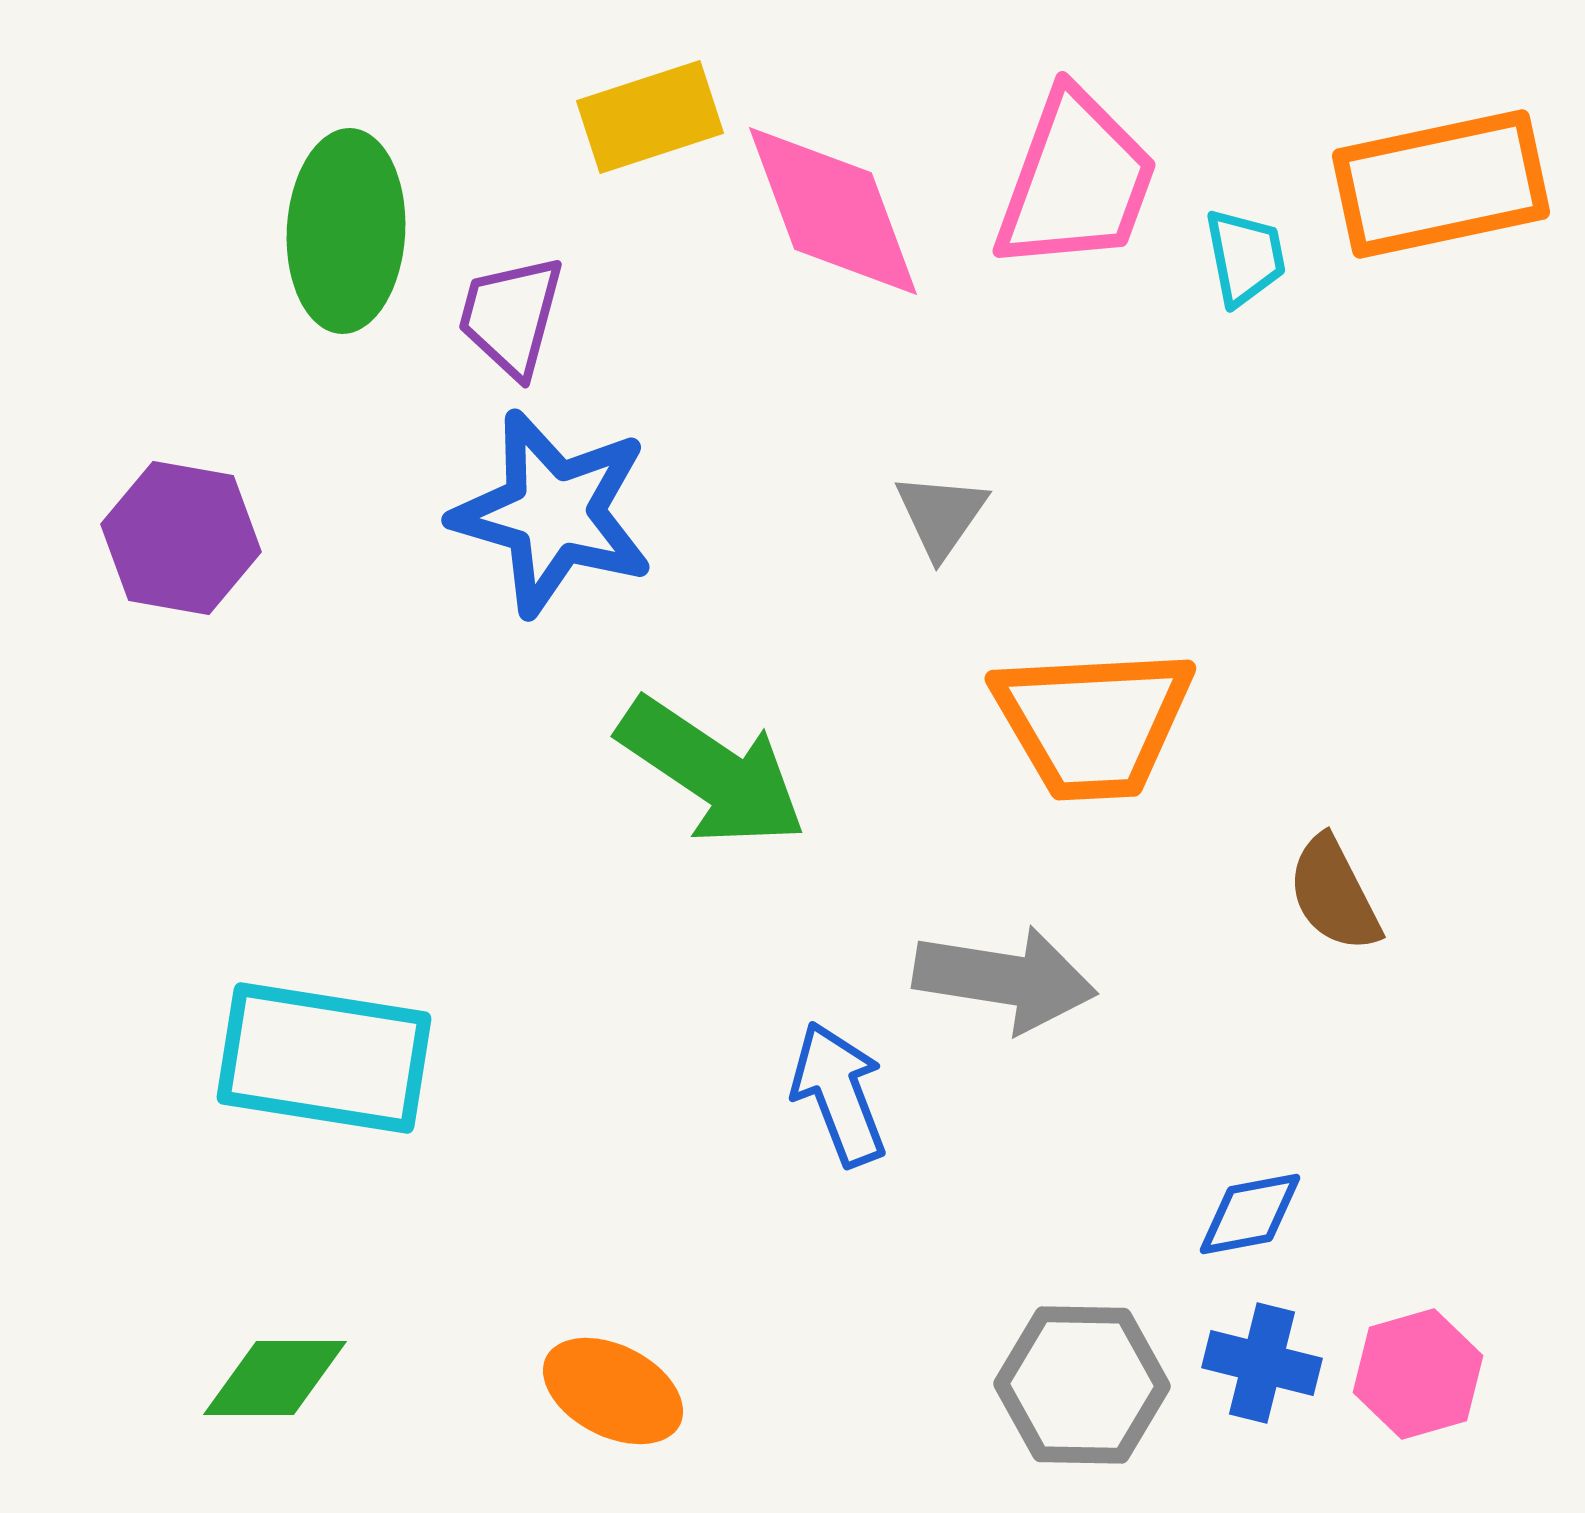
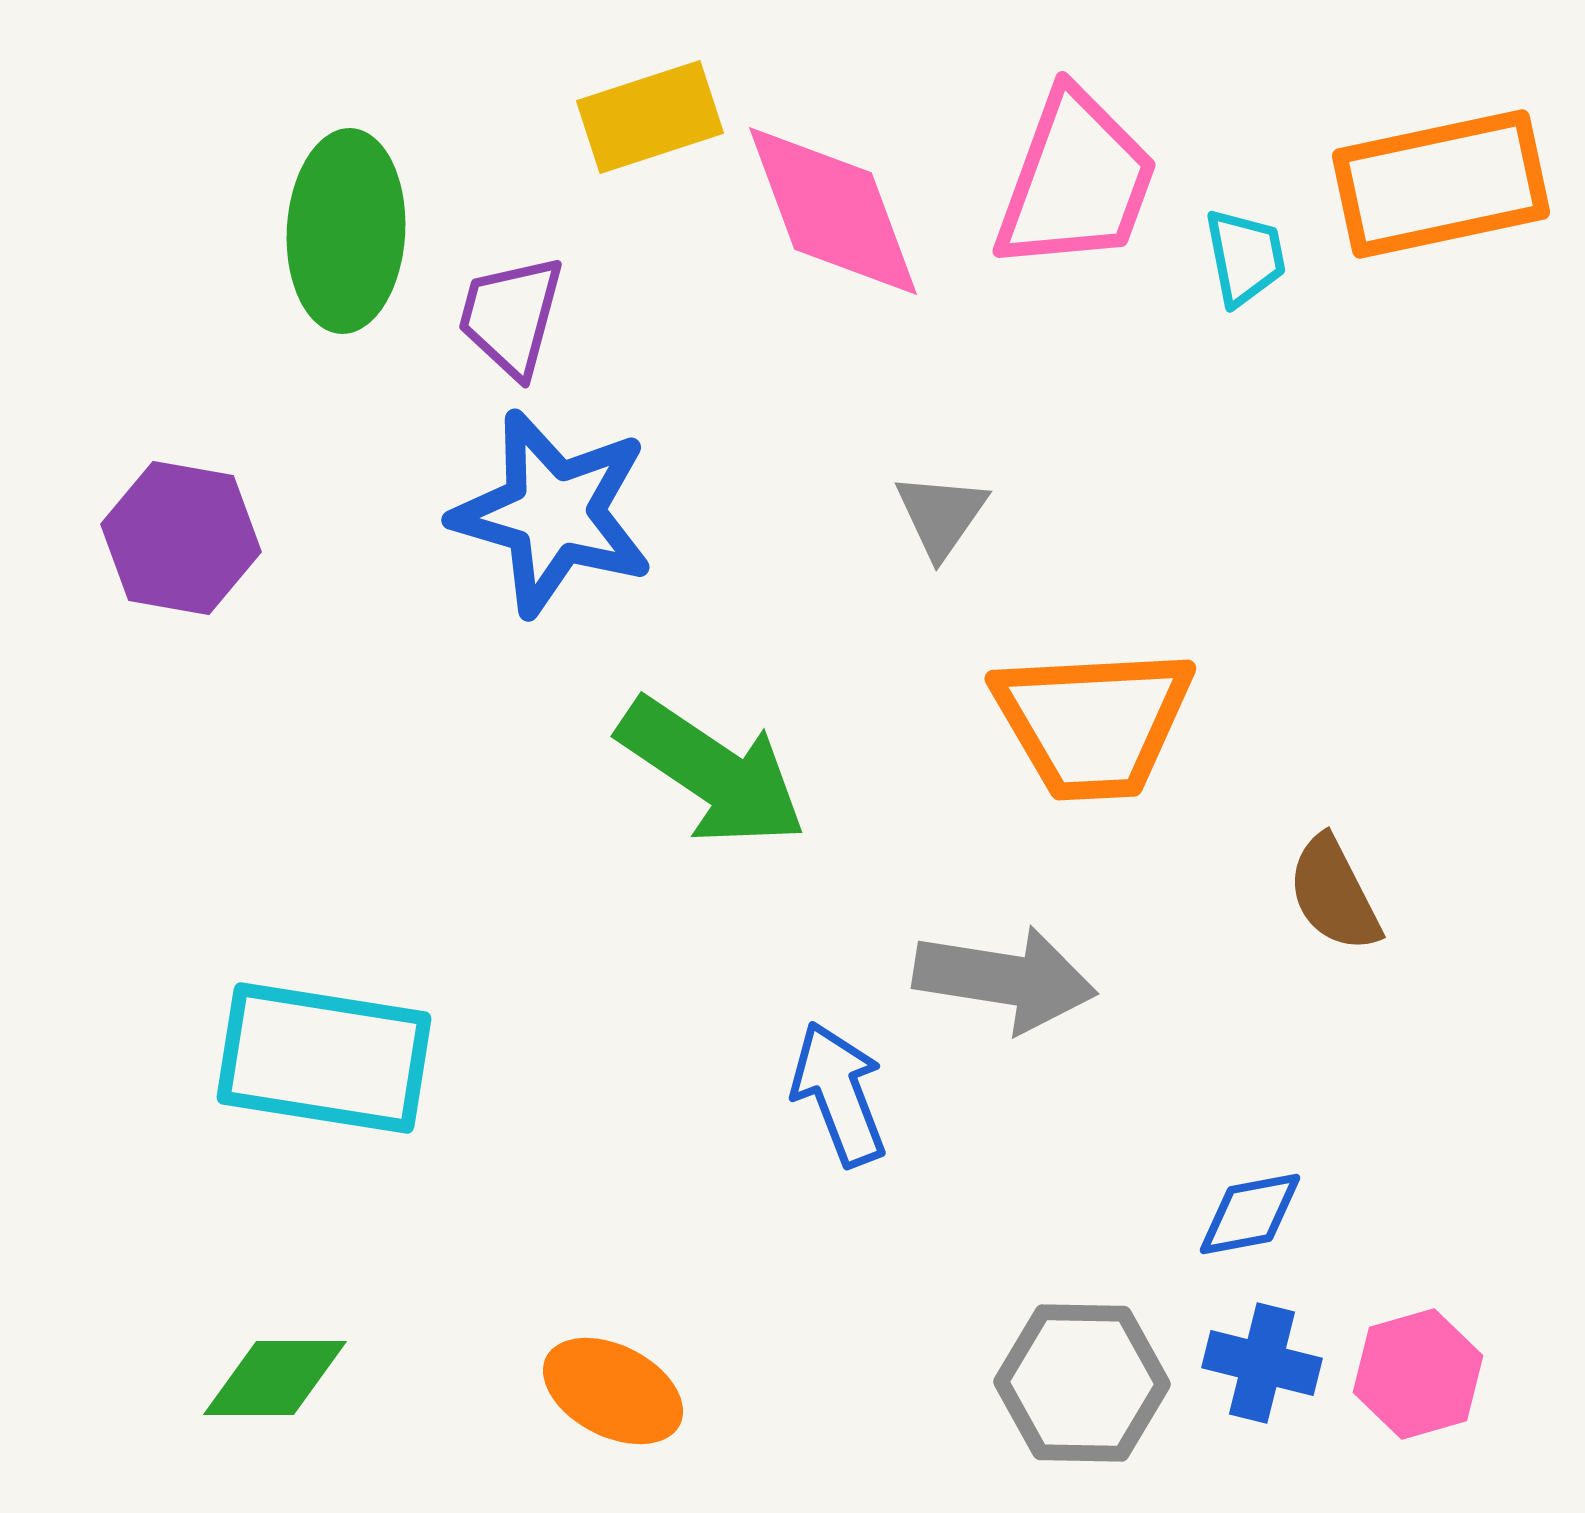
gray hexagon: moved 2 px up
